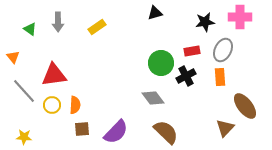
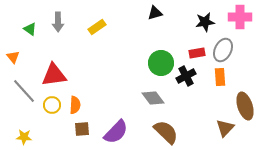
red rectangle: moved 5 px right, 2 px down
brown ellipse: rotated 20 degrees clockwise
